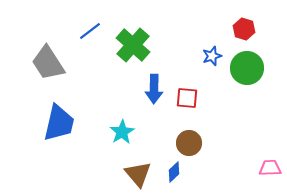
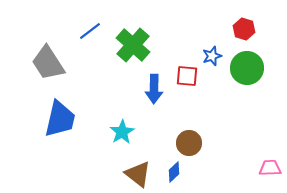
red square: moved 22 px up
blue trapezoid: moved 1 px right, 4 px up
brown triangle: rotated 12 degrees counterclockwise
